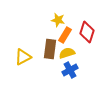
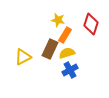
red diamond: moved 4 px right, 8 px up
brown rectangle: rotated 18 degrees clockwise
